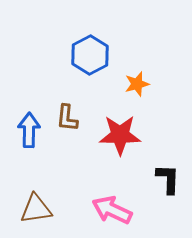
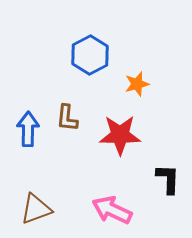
blue arrow: moved 1 px left, 1 px up
brown triangle: rotated 12 degrees counterclockwise
